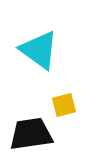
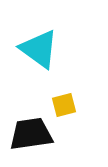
cyan triangle: moved 1 px up
